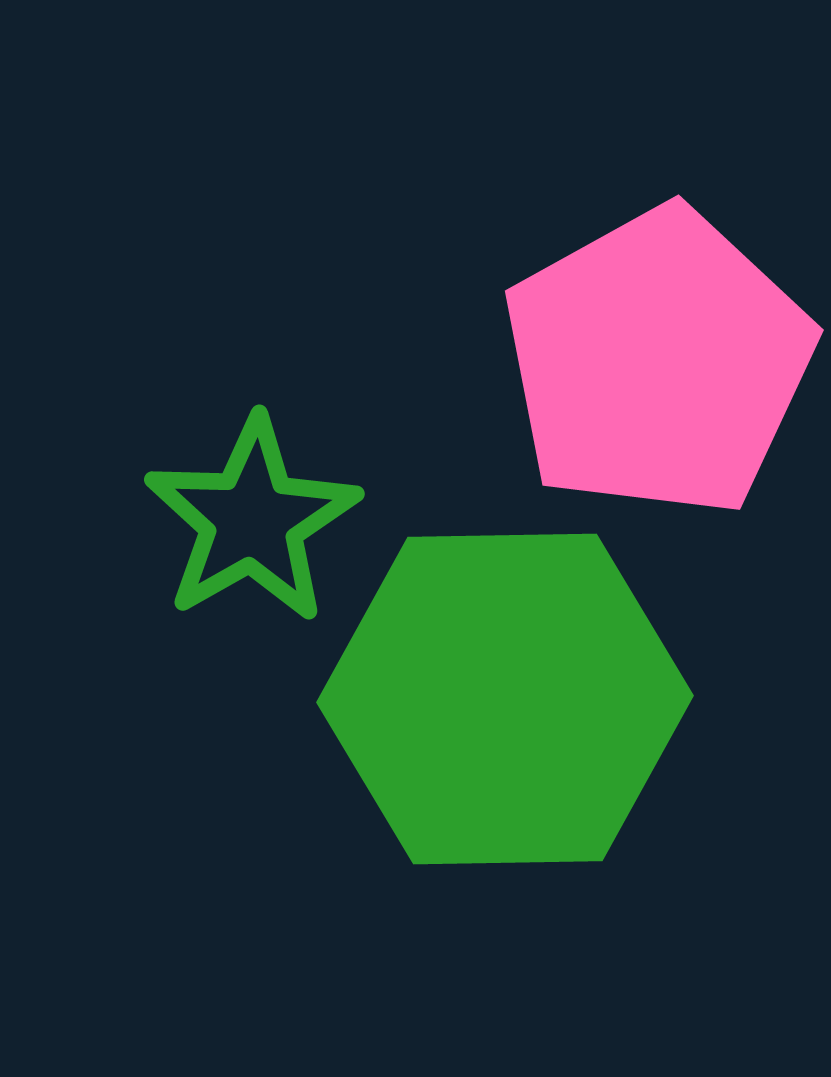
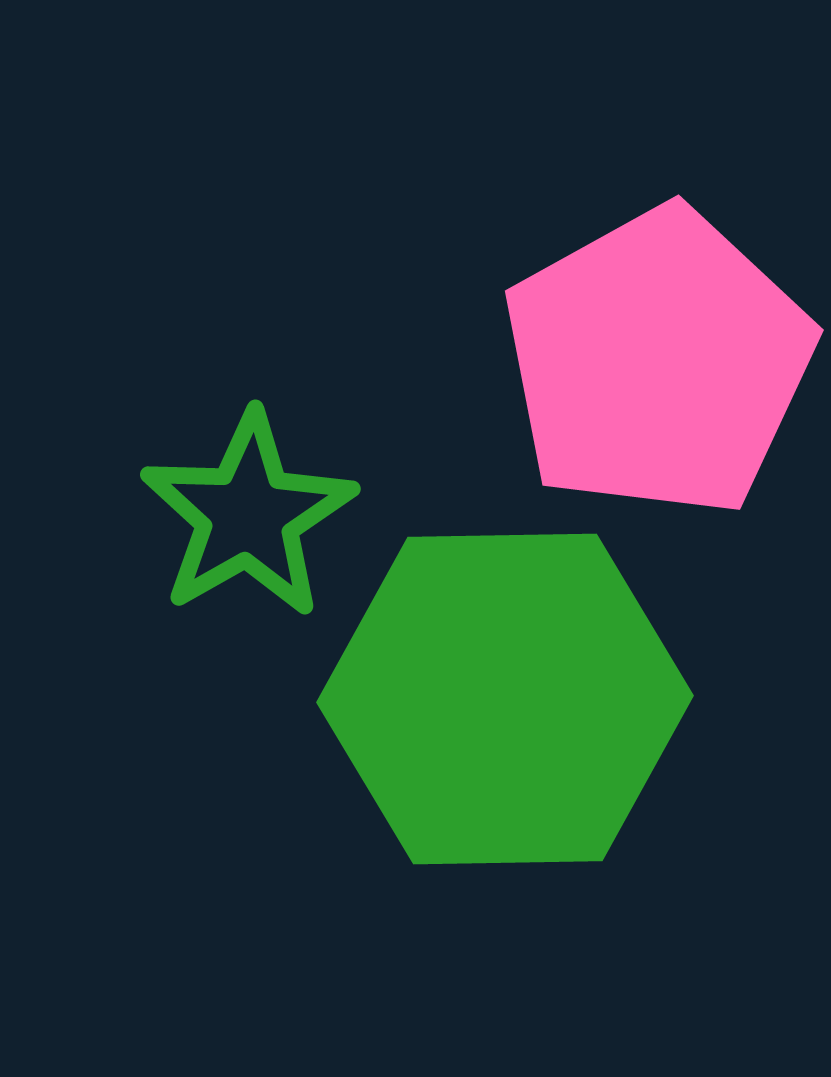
green star: moved 4 px left, 5 px up
